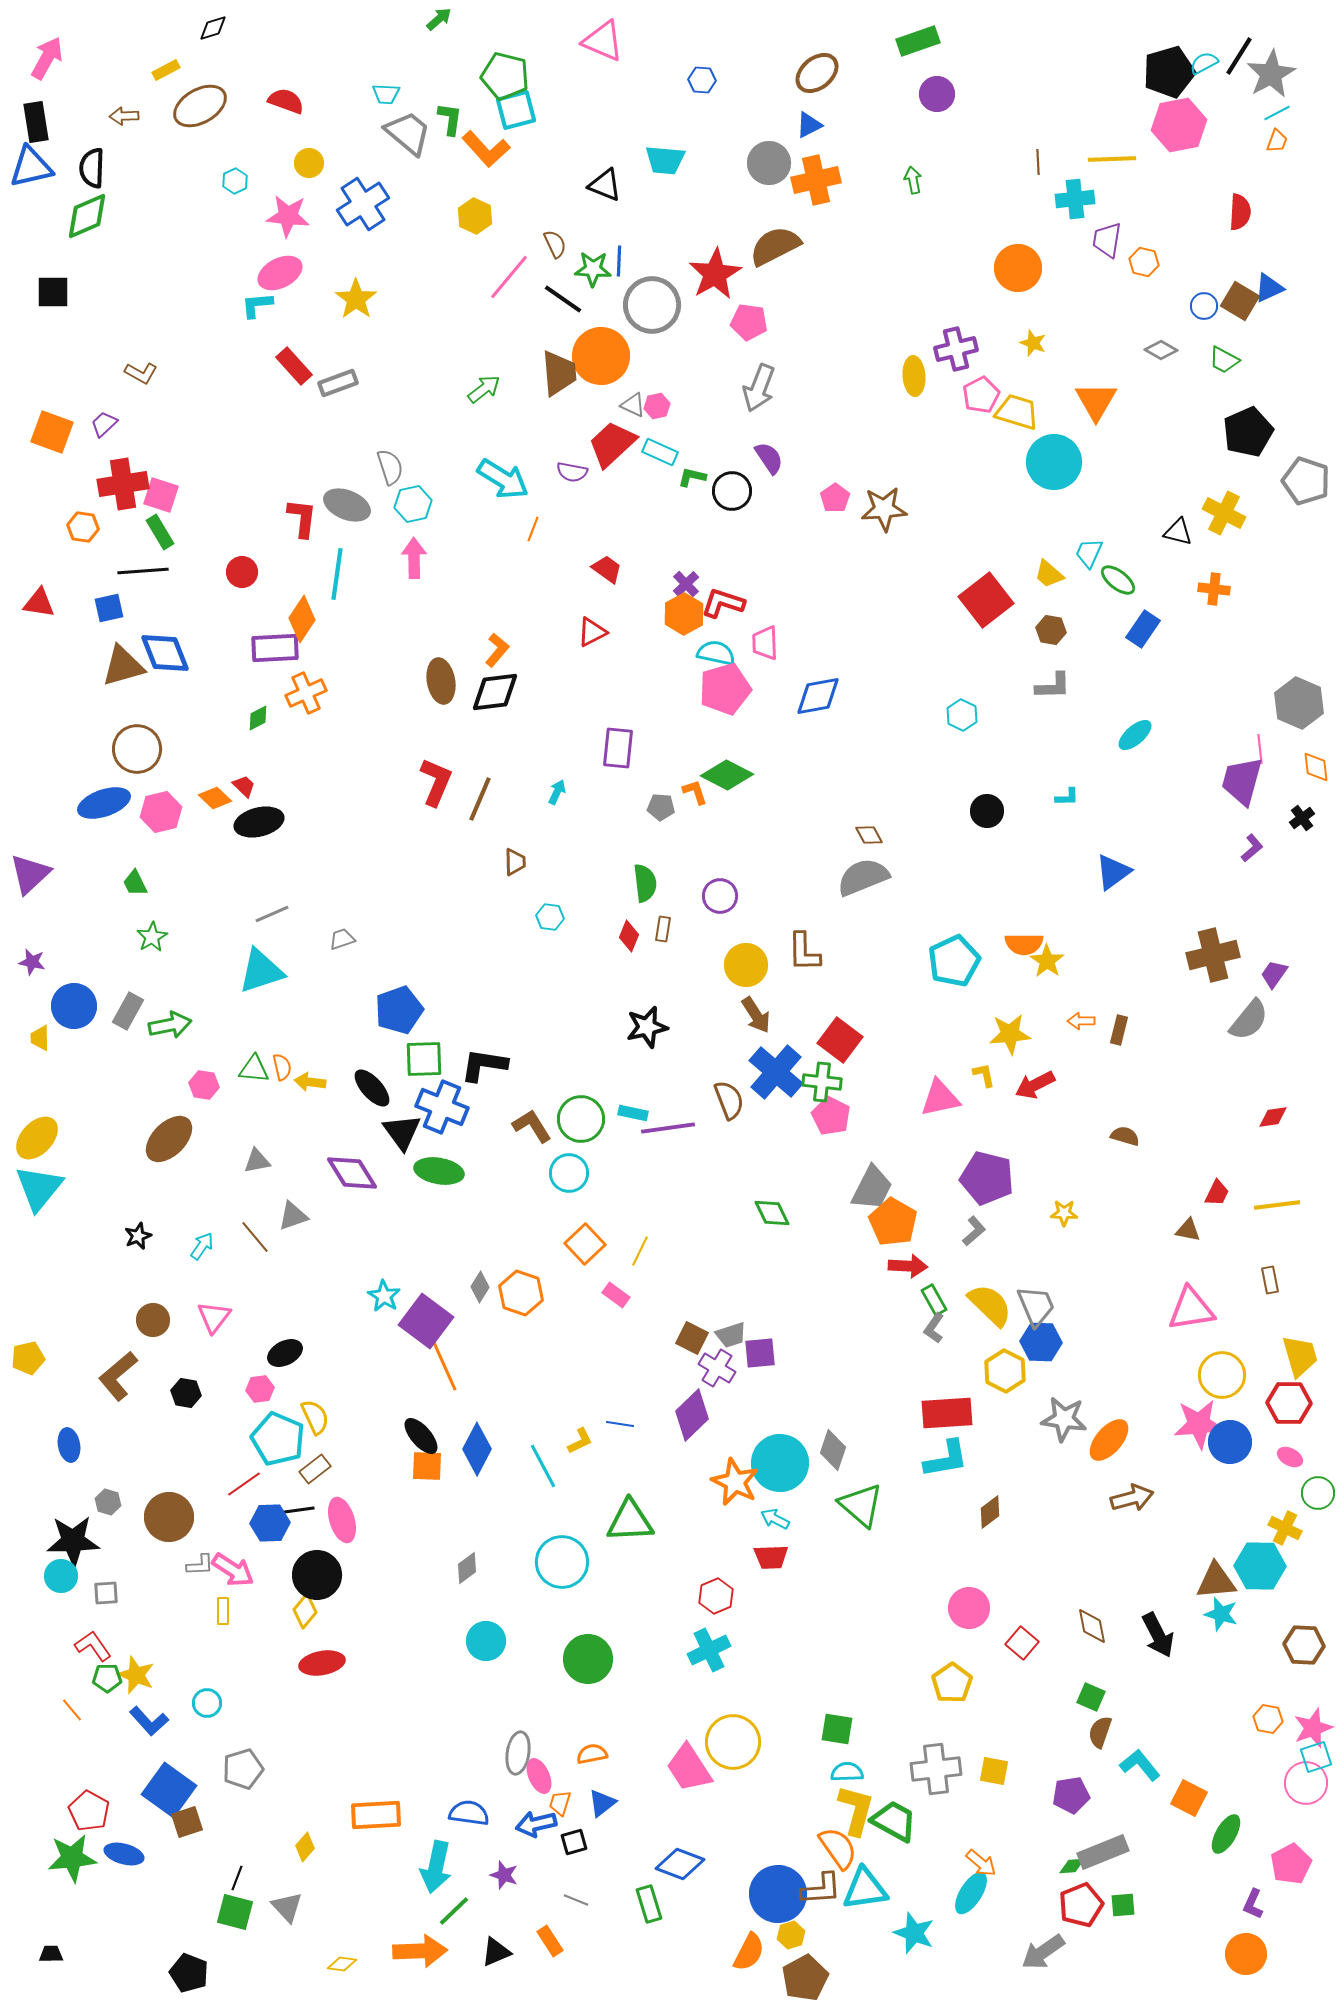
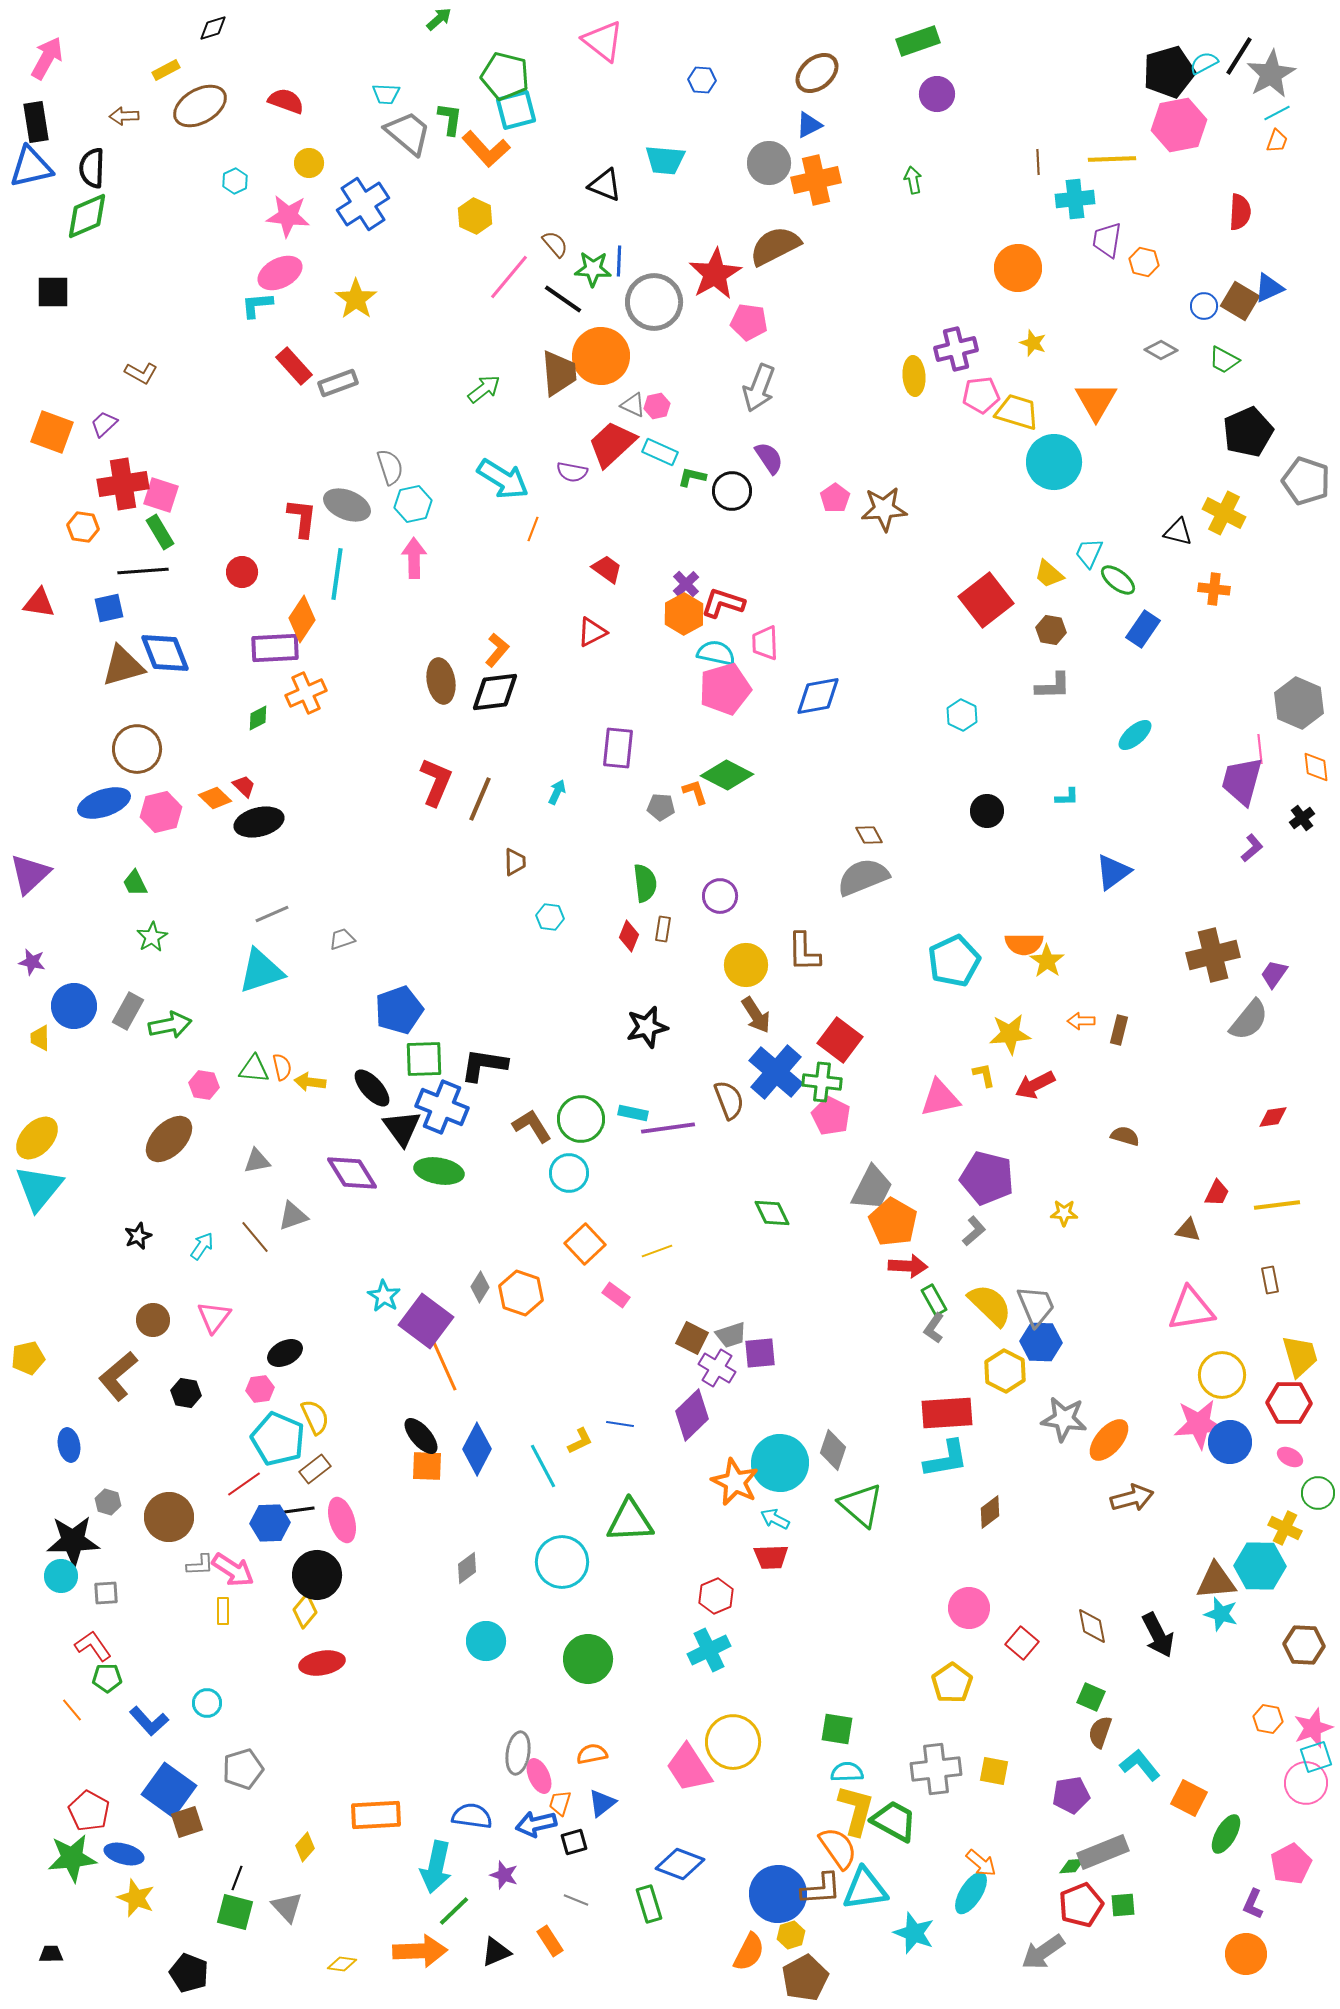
pink triangle at (603, 41): rotated 15 degrees clockwise
brown semicircle at (555, 244): rotated 16 degrees counterclockwise
gray circle at (652, 305): moved 2 px right, 3 px up
pink pentagon at (981, 395): rotated 21 degrees clockwise
black triangle at (402, 1132): moved 4 px up
yellow line at (640, 1251): moved 17 px right; rotated 44 degrees clockwise
yellow star at (136, 1675): moved 223 px down
blue semicircle at (469, 1813): moved 3 px right, 3 px down
